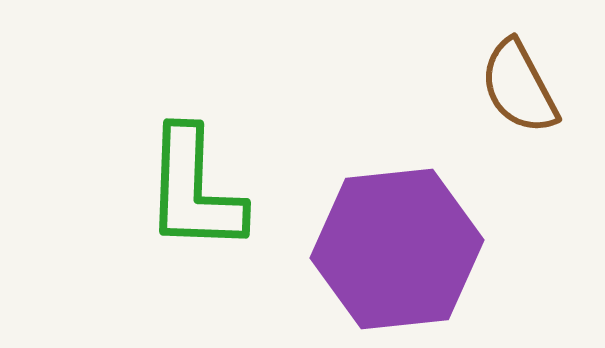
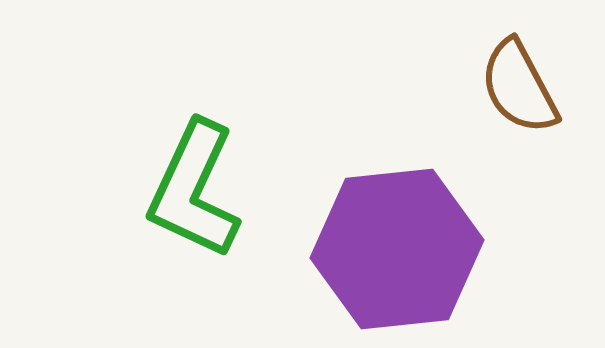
green L-shape: rotated 23 degrees clockwise
